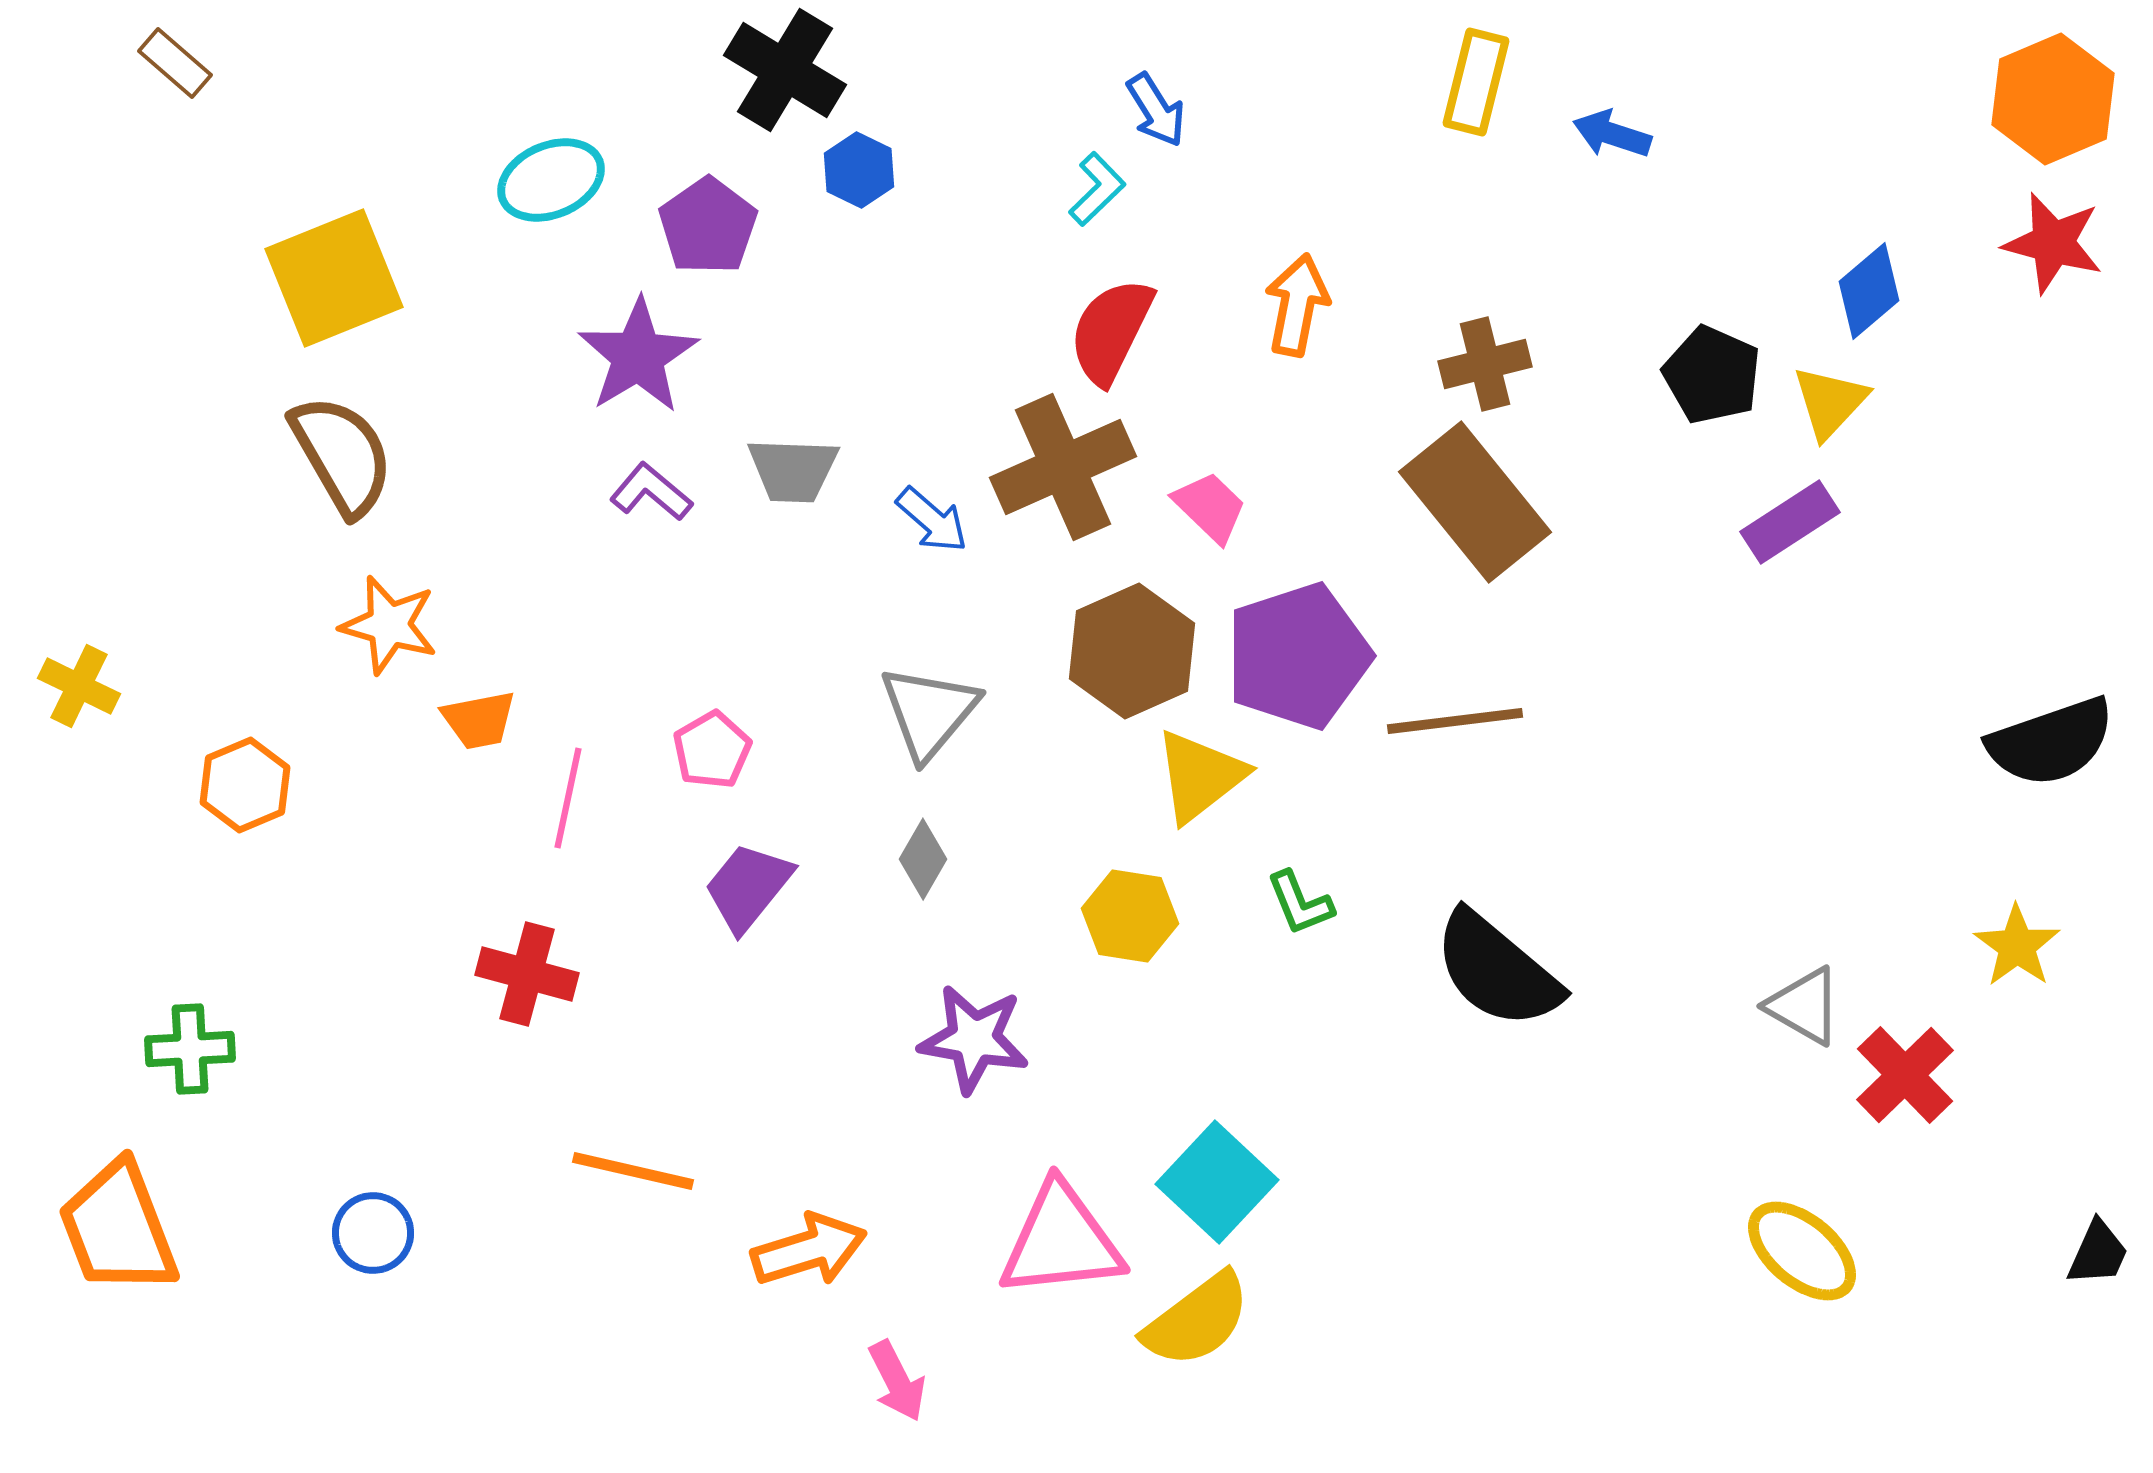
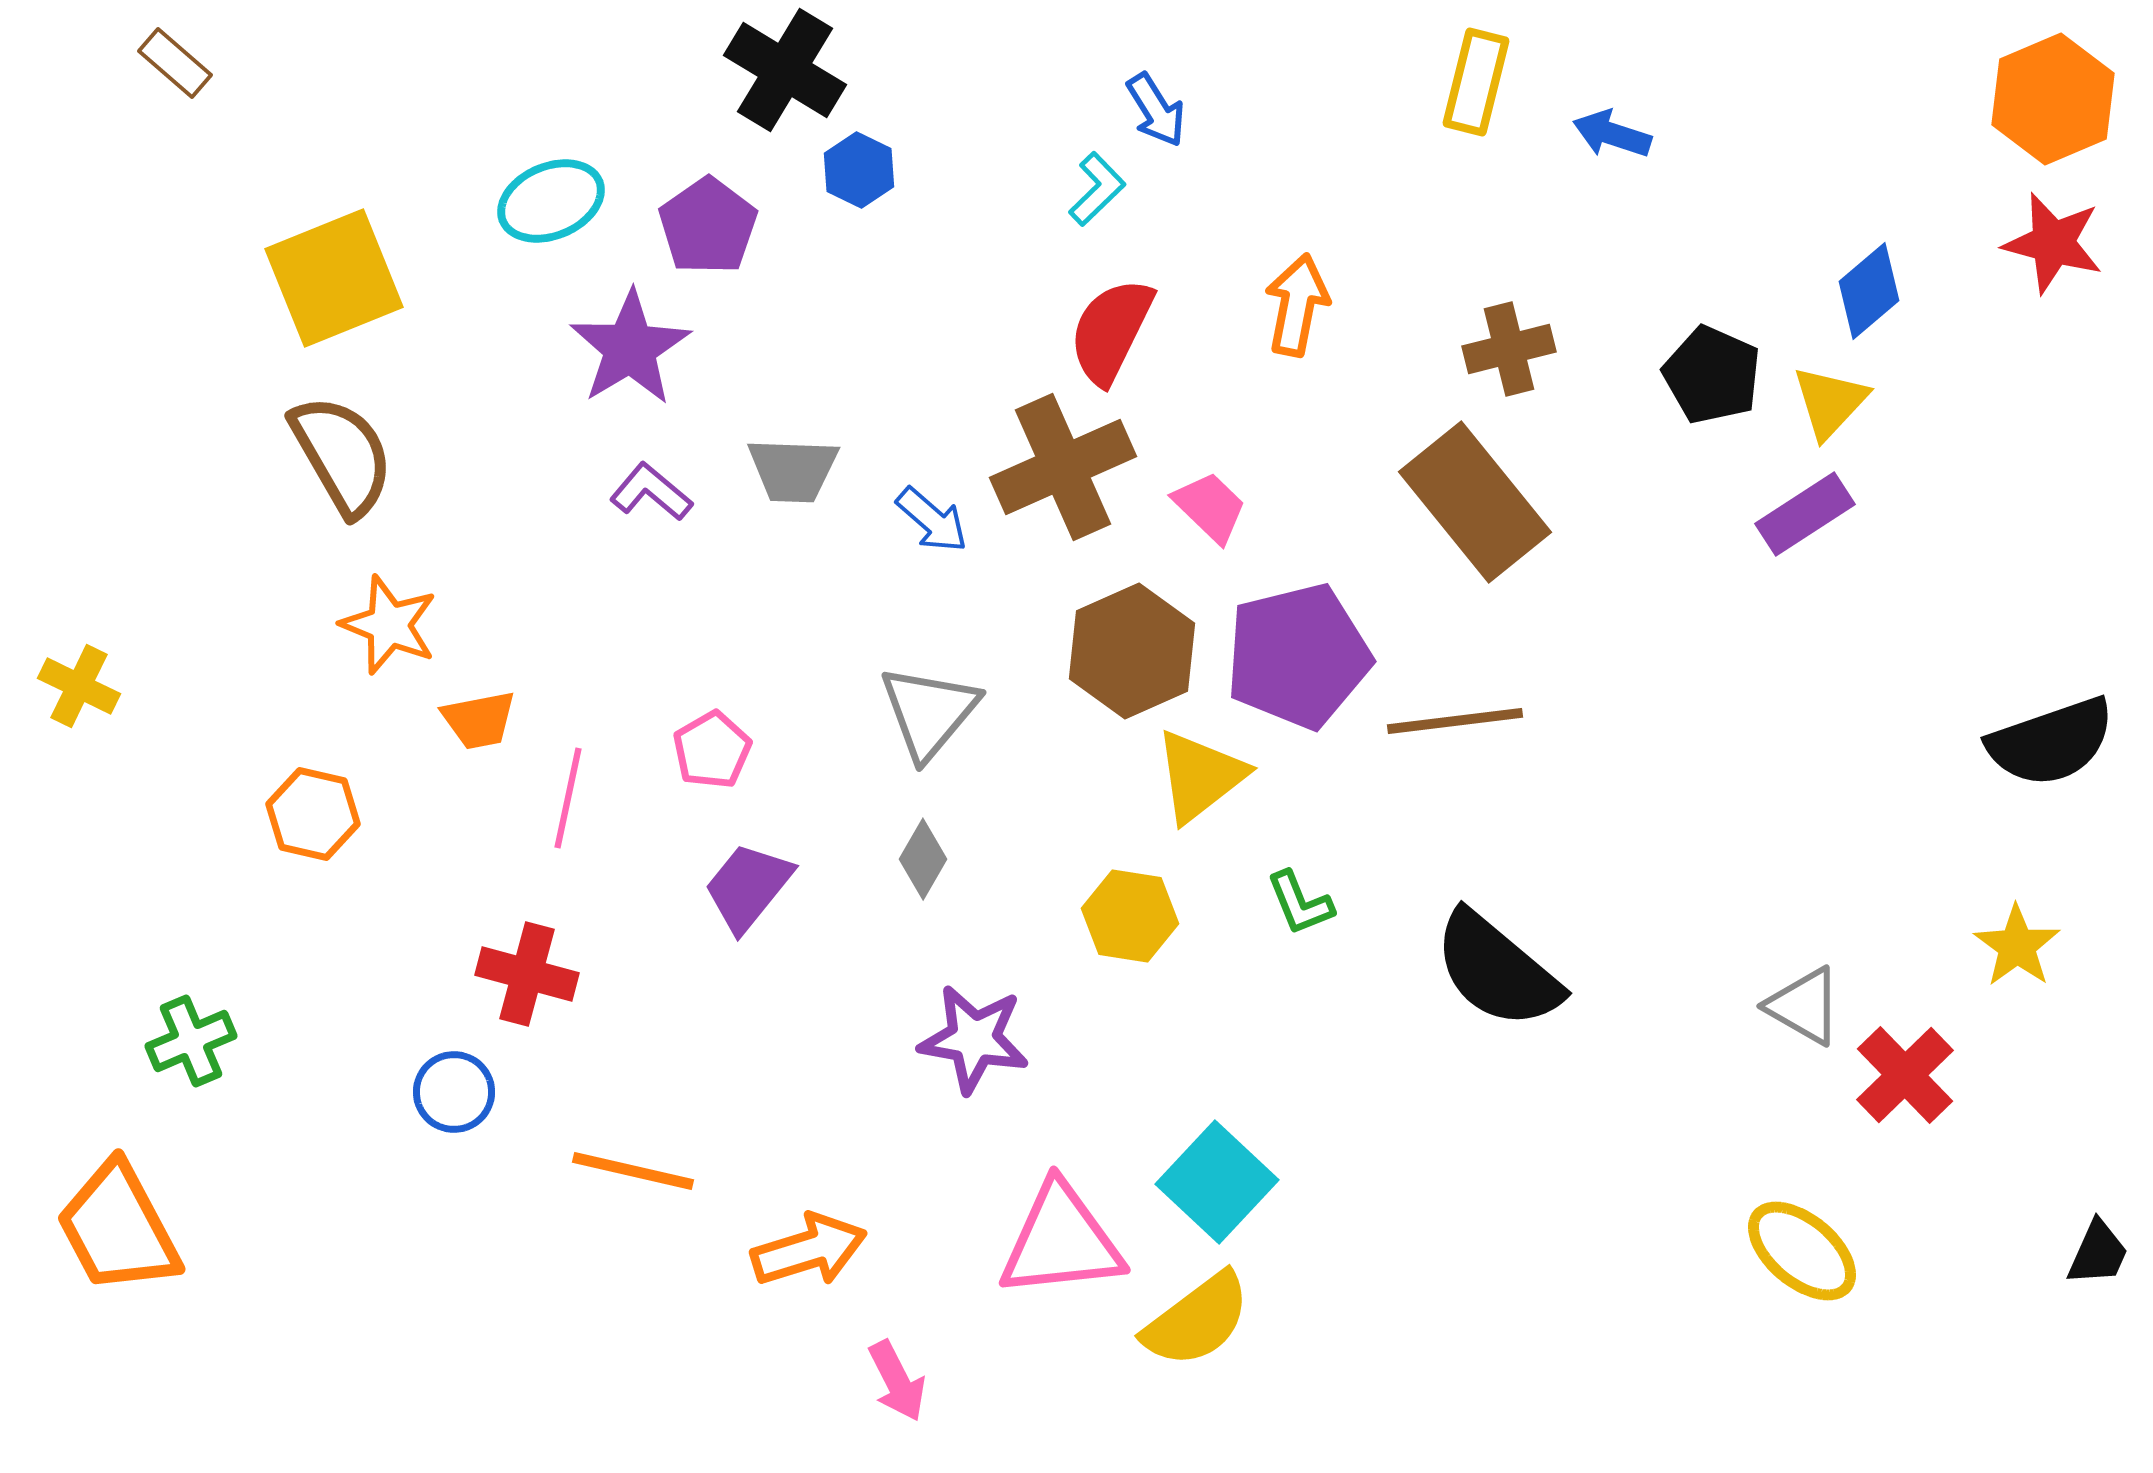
cyan ellipse at (551, 180): moved 21 px down
purple star at (638, 356): moved 8 px left, 8 px up
brown cross at (1485, 364): moved 24 px right, 15 px up
purple rectangle at (1790, 522): moved 15 px right, 8 px up
orange star at (389, 625): rotated 6 degrees clockwise
purple pentagon at (1298, 656): rotated 4 degrees clockwise
orange hexagon at (245, 785): moved 68 px right, 29 px down; rotated 24 degrees counterclockwise
green cross at (190, 1049): moved 1 px right, 8 px up; rotated 20 degrees counterclockwise
orange trapezoid at (118, 1228): rotated 7 degrees counterclockwise
blue circle at (373, 1233): moved 81 px right, 141 px up
